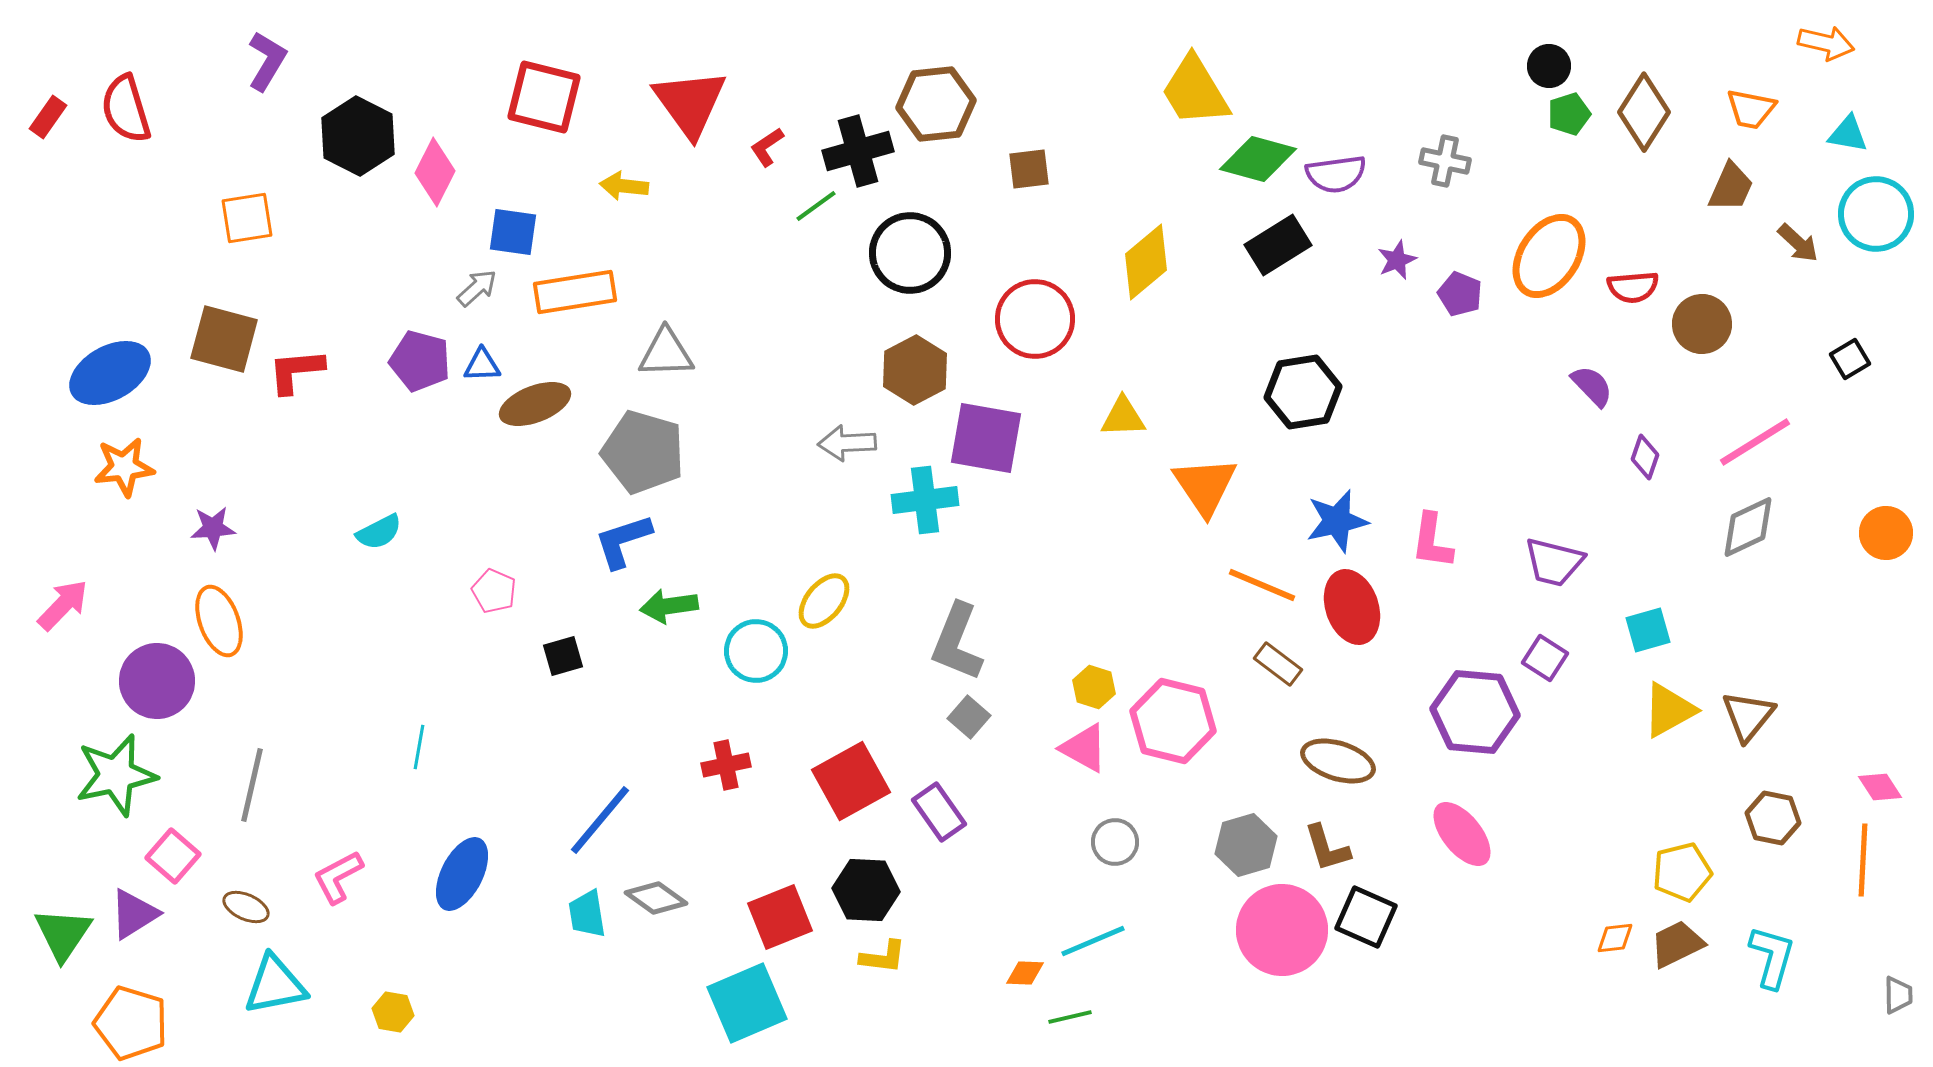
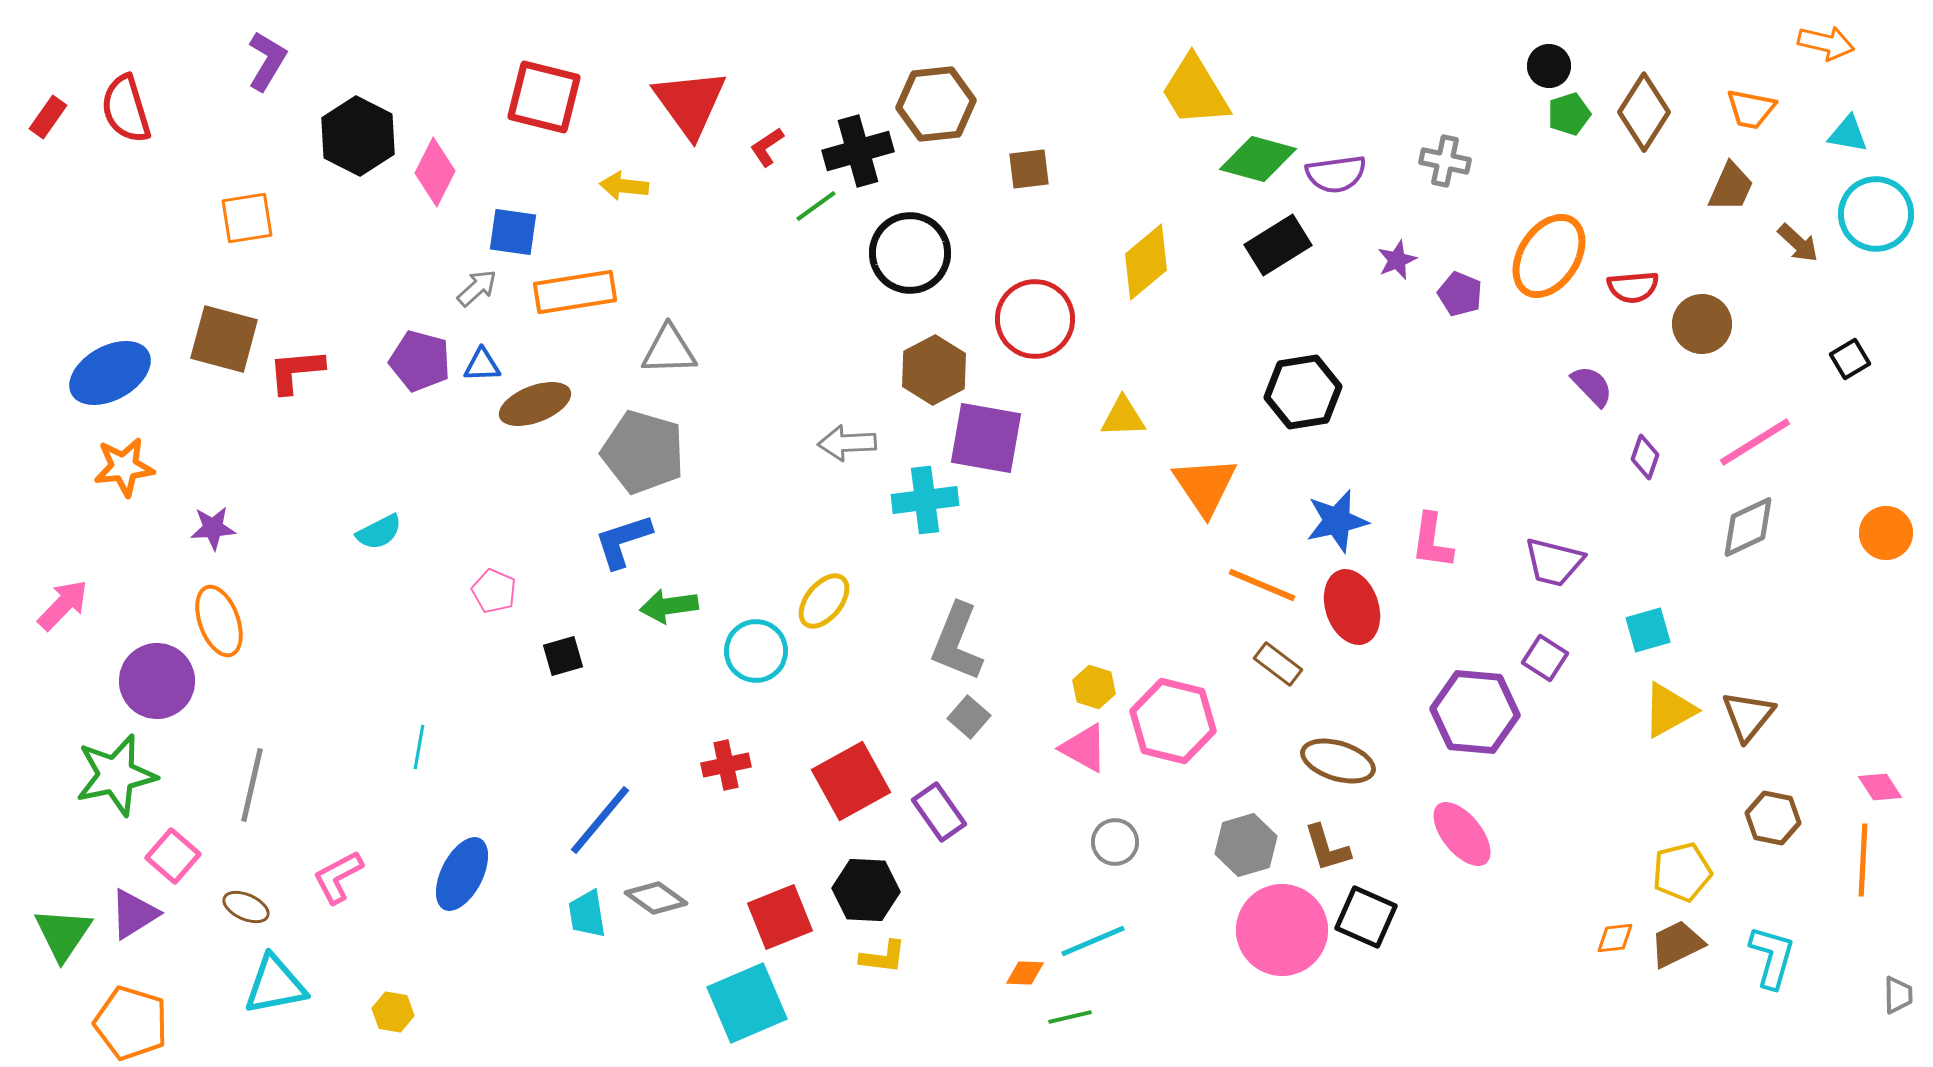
gray triangle at (666, 353): moved 3 px right, 3 px up
brown hexagon at (915, 370): moved 19 px right
